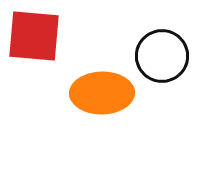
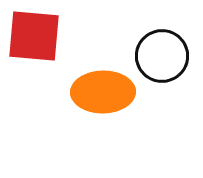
orange ellipse: moved 1 px right, 1 px up
